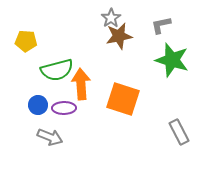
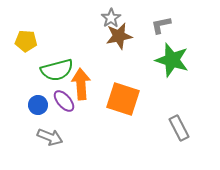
purple ellipse: moved 7 px up; rotated 50 degrees clockwise
gray rectangle: moved 4 px up
